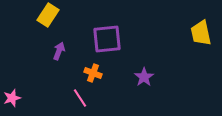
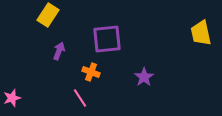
orange cross: moved 2 px left, 1 px up
